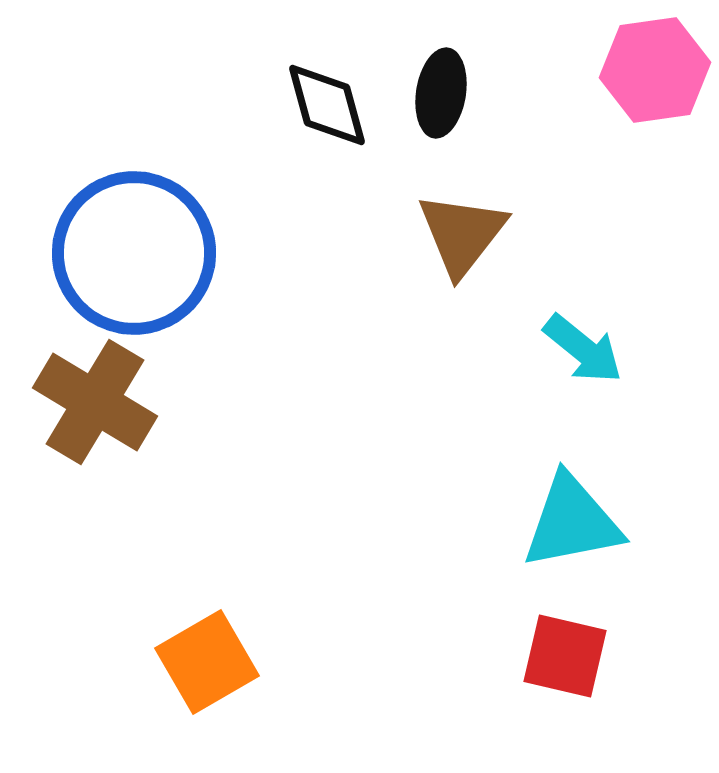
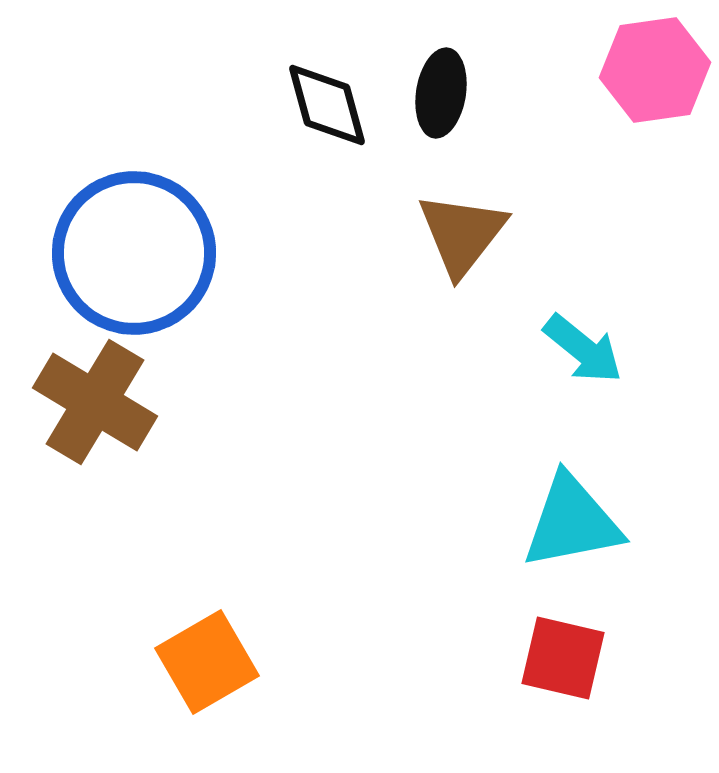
red square: moved 2 px left, 2 px down
